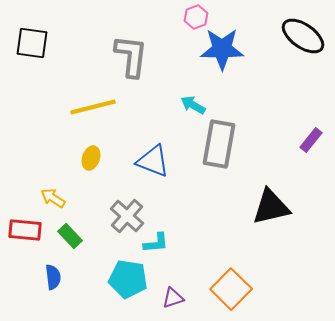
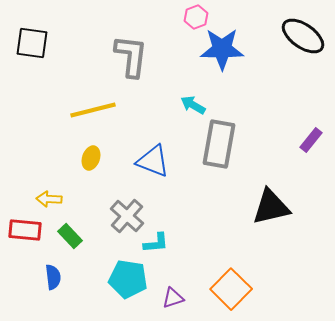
yellow line: moved 3 px down
yellow arrow: moved 4 px left, 1 px down; rotated 30 degrees counterclockwise
